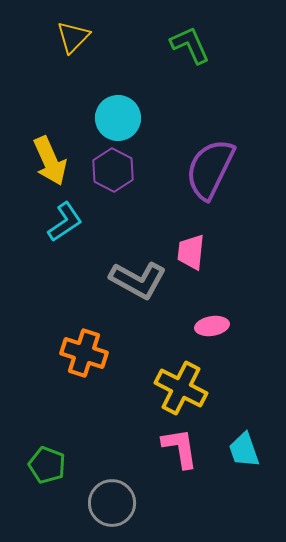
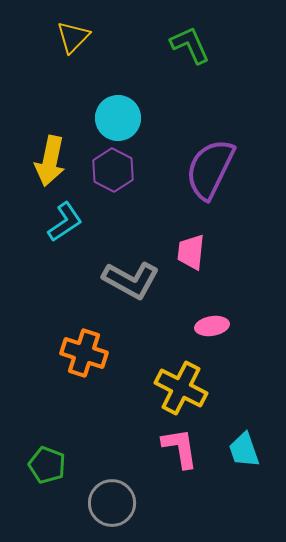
yellow arrow: rotated 36 degrees clockwise
gray L-shape: moved 7 px left
